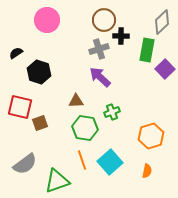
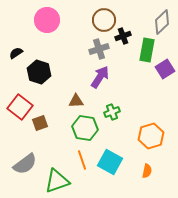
black cross: moved 2 px right; rotated 21 degrees counterclockwise
purple square: rotated 12 degrees clockwise
purple arrow: rotated 80 degrees clockwise
red square: rotated 25 degrees clockwise
cyan square: rotated 20 degrees counterclockwise
